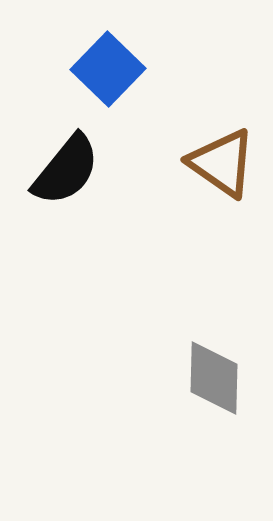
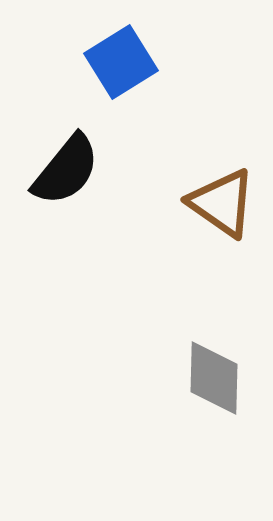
blue square: moved 13 px right, 7 px up; rotated 14 degrees clockwise
brown triangle: moved 40 px down
